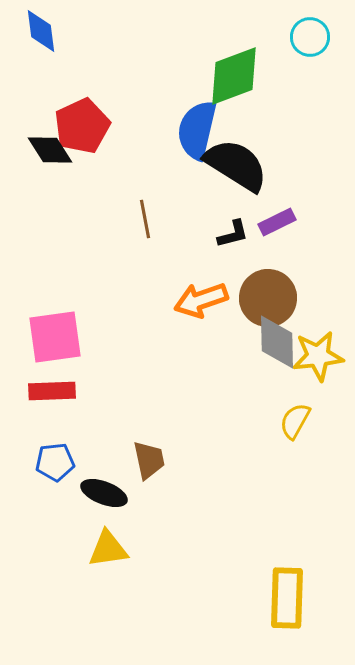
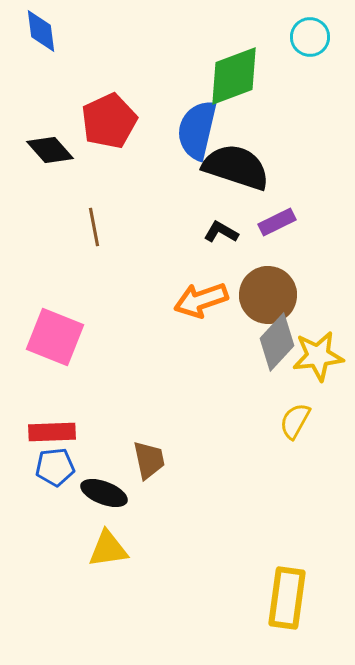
red pentagon: moved 27 px right, 5 px up
black diamond: rotated 9 degrees counterclockwise
black semicircle: moved 2 px down; rotated 14 degrees counterclockwise
brown line: moved 51 px left, 8 px down
black L-shape: moved 12 px left, 2 px up; rotated 136 degrees counterclockwise
brown circle: moved 3 px up
pink square: rotated 30 degrees clockwise
gray diamond: rotated 44 degrees clockwise
red rectangle: moved 41 px down
blue pentagon: moved 5 px down
yellow rectangle: rotated 6 degrees clockwise
